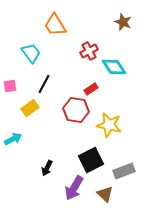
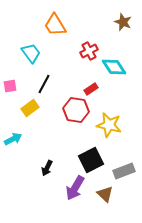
purple arrow: moved 1 px right
